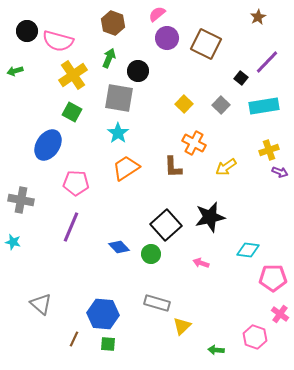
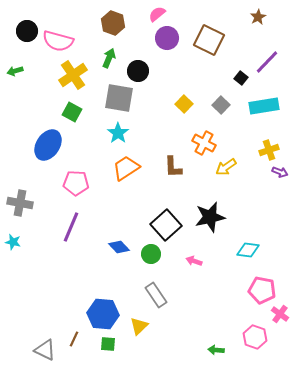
brown square at (206, 44): moved 3 px right, 4 px up
orange cross at (194, 143): moved 10 px right
gray cross at (21, 200): moved 1 px left, 3 px down
pink arrow at (201, 263): moved 7 px left, 2 px up
pink pentagon at (273, 278): moved 11 px left, 12 px down; rotated 12 degrees clockwise
gray rectangle at (157, 303): moved 1 px left, 8 px up; rotated 40 degrees clockwise
gray triangle at (41, 304): moved 4 px right, 46 px down; rotated 15 degrees counterclockwise
yellow triangle at (182, 326): moved 43 px left
